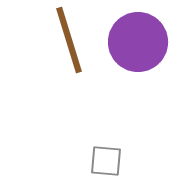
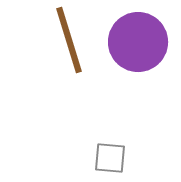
gray square: moved 4 px right, 3 px up
